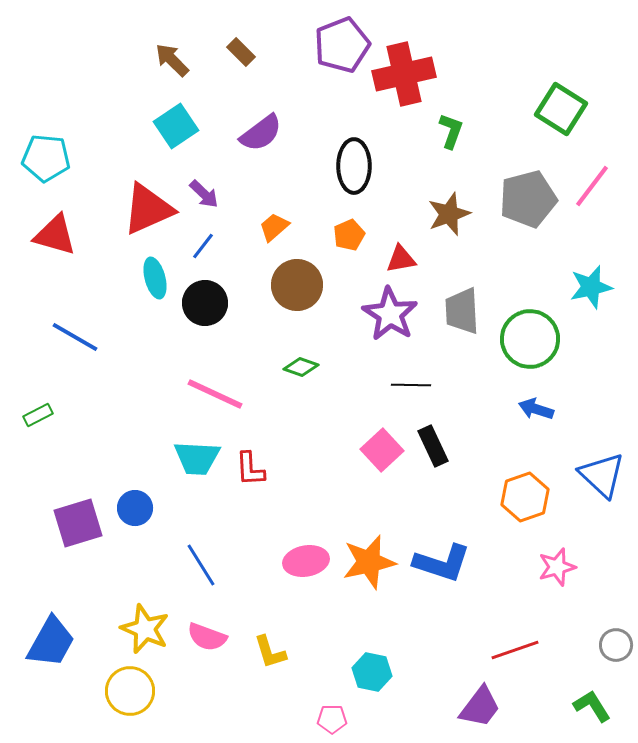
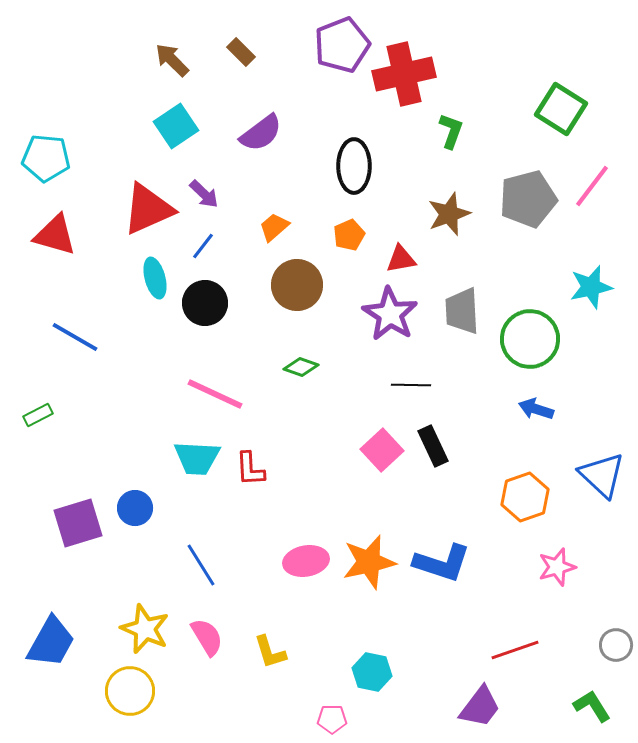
pink semicircle at (207, 637): rotated 141 degrees counterclockwise
